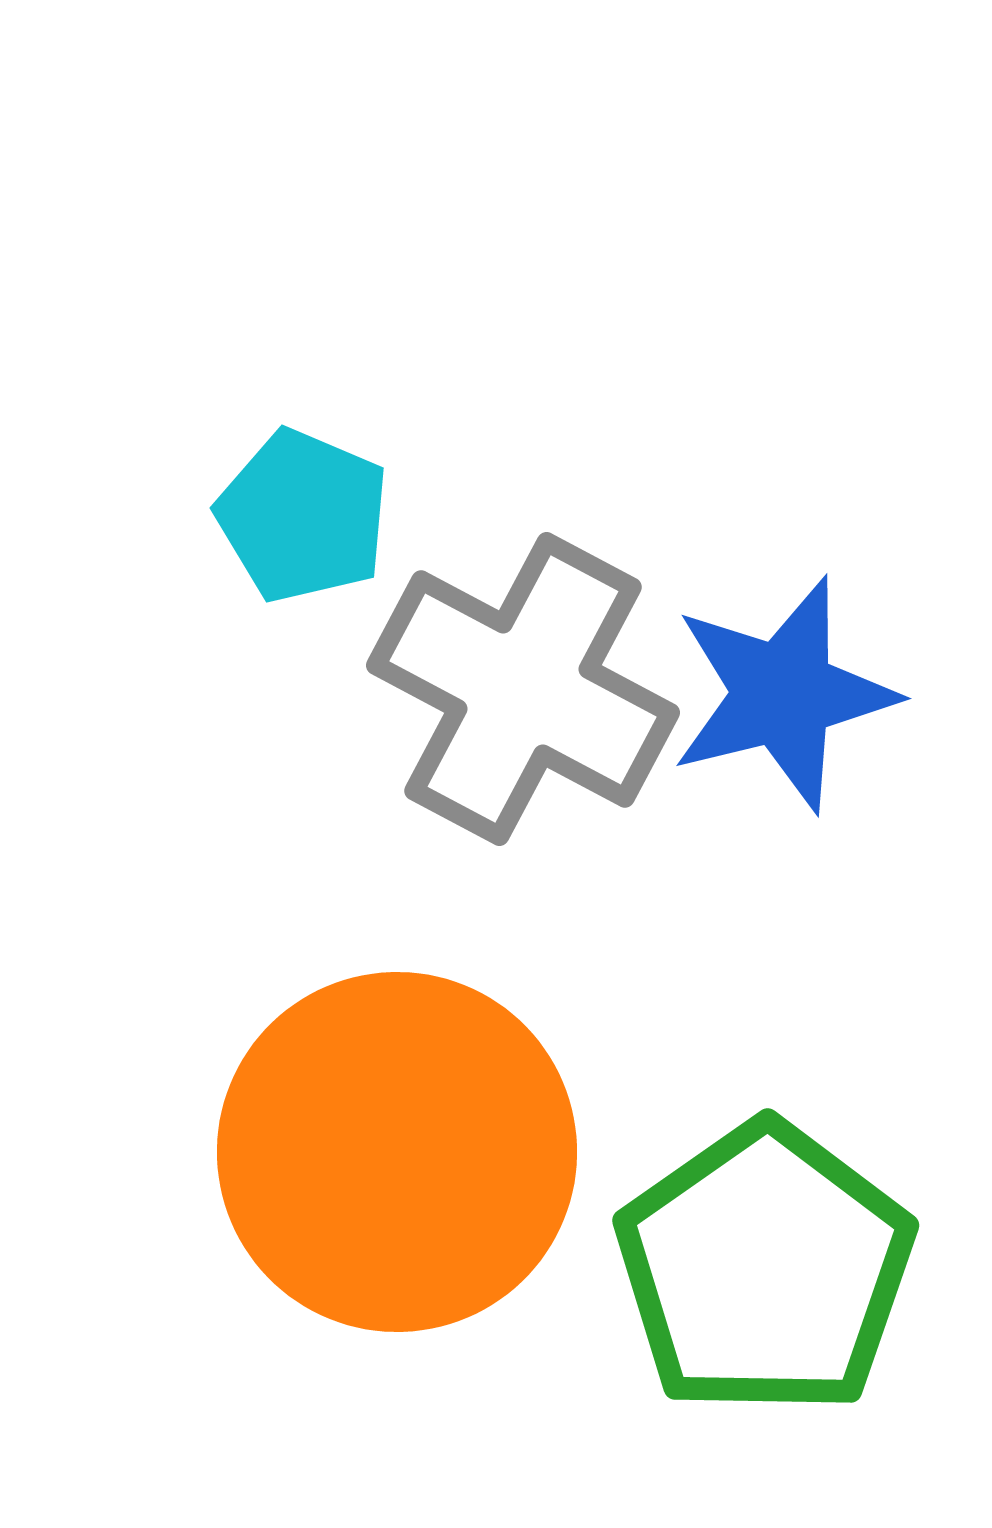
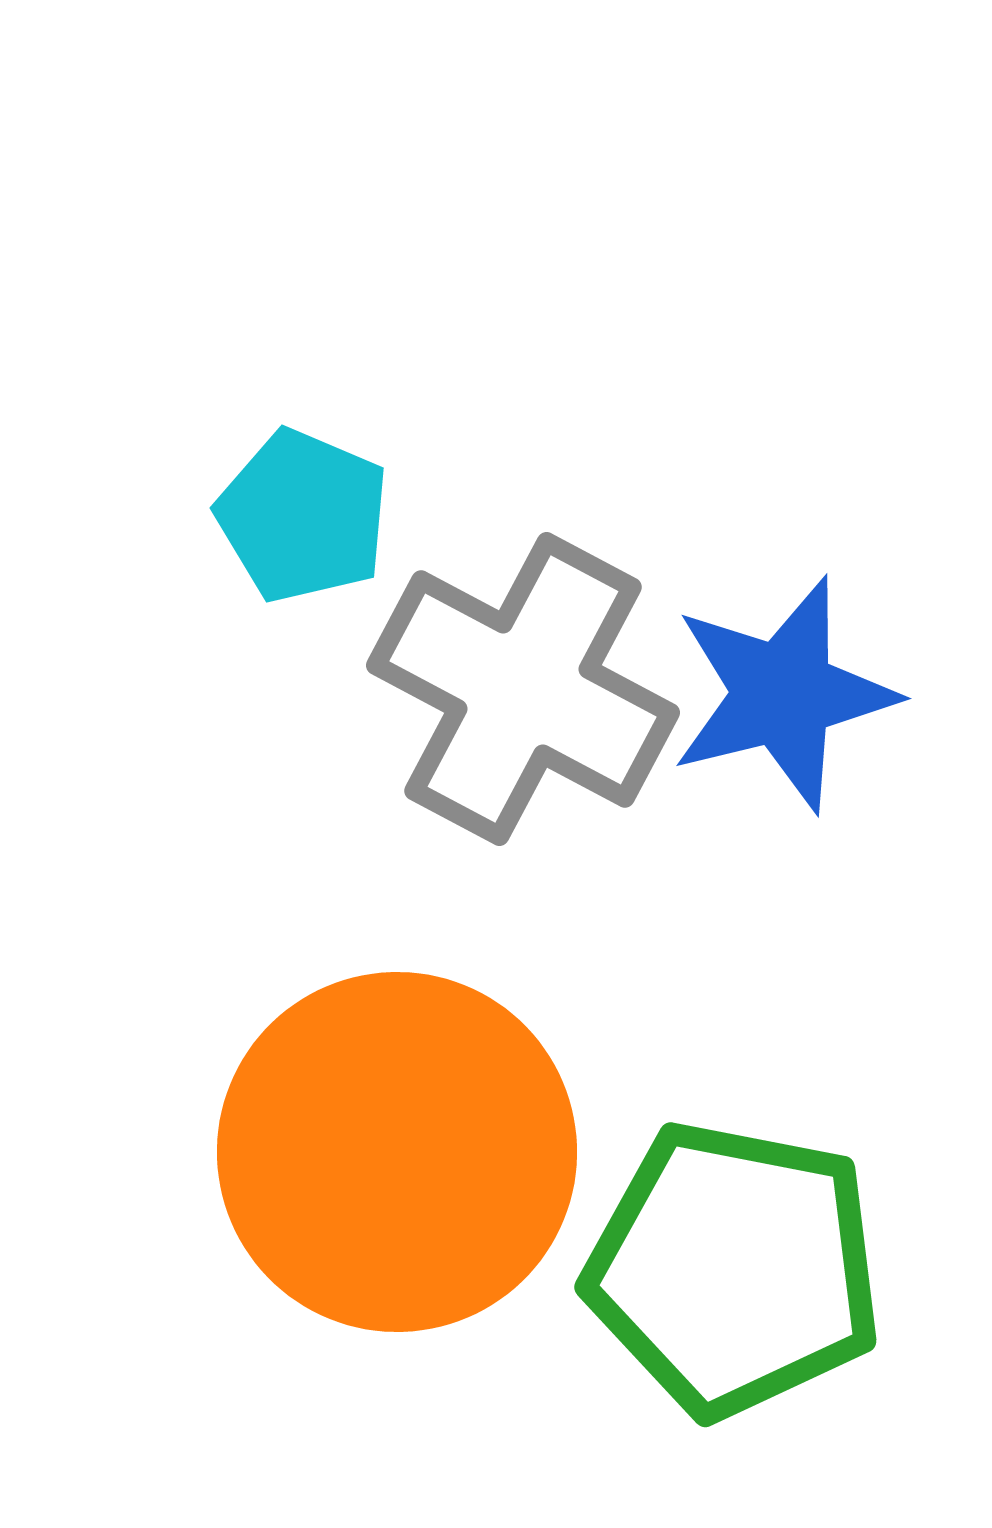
green pentagon: moved 31 px left; rotated 26 degrees counterclockwise
